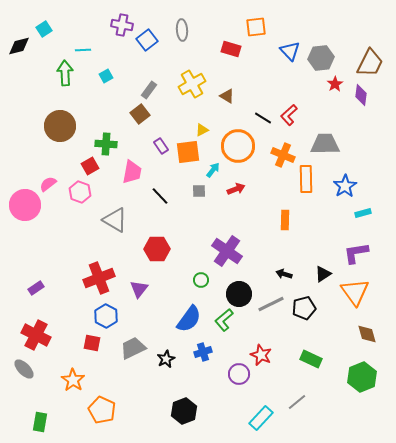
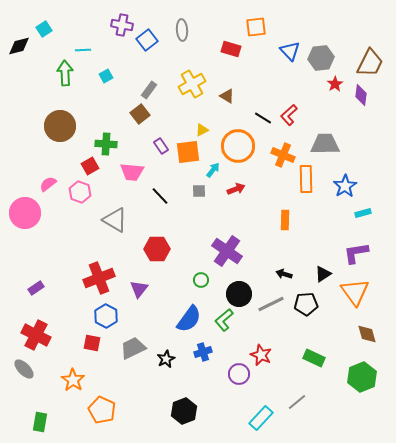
pink trapezoid at (132, 172): rotated 85 degrees clockwise
pink circle at (25, 205): moved 8 px down
black pentagon at (304, 308): moved 2 px right, 4 px up; rotated 10 degrees clockwise
green rectangle at (311, 359): moved 3 px right, 1 px up
